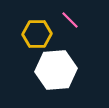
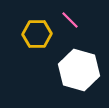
white hexagon: moved 23 px right; rotated 21 degrees clockwise
